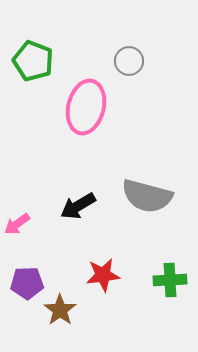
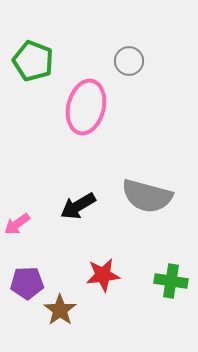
green cross: moved 1 px right, 1 px down; rotated 12 degrees clockwise
